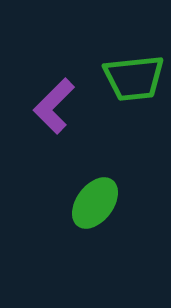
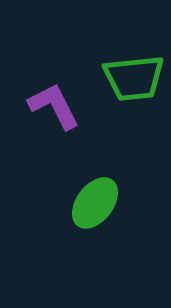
purple L-shape: rotated 108 degrees clockwise
